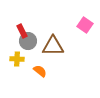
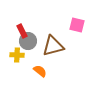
pink square: moved 8 px left; rotated 21 degrees counterclockwise
brown triangle: rotated 15 degrees counterclockwise
yellow cross: moved 4 px up
